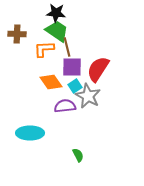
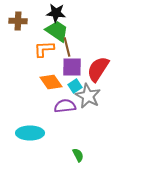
brown cross: moved 1 px right, 13 px up
